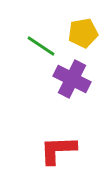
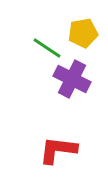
green line: moved 6 px right, 2 px down
red L-shape: rotated 9 degrees clockwise
